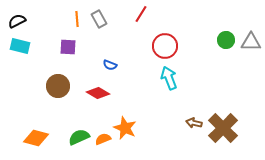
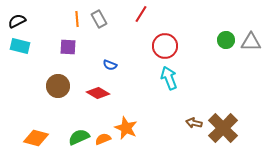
orange star: moved 1 px right
